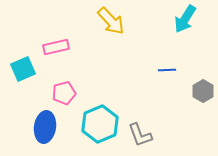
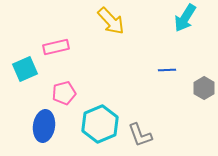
cyan arrow: moved 1 px up
cyan square: moved 2 px right
gray hexagon: moved 1 px right, 3 px up
blue ellipse: moved 1 px left, 1 px up
